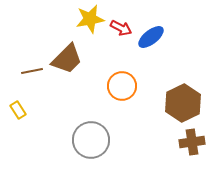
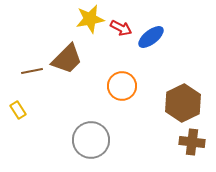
brown cross: rotated 15 degrees clockwise
